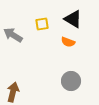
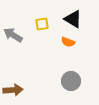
brown arrow: moved 2 px up; rotated 72 degrees clockwise
